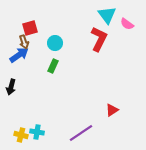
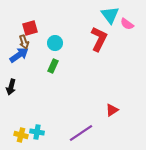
cyan triangle: moved 3 px right
